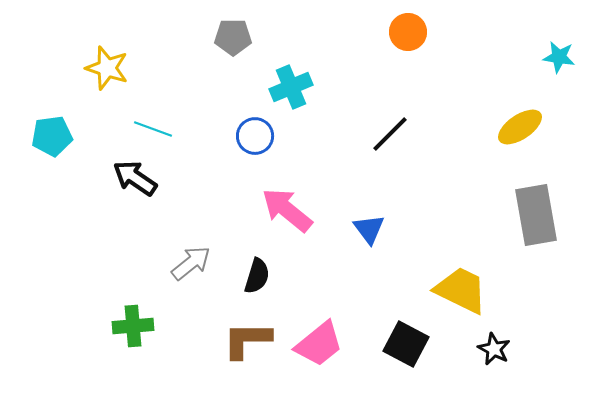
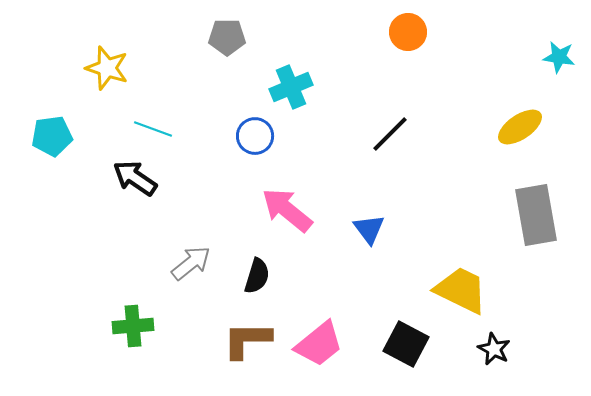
gray pentagon: moved 6 px left
